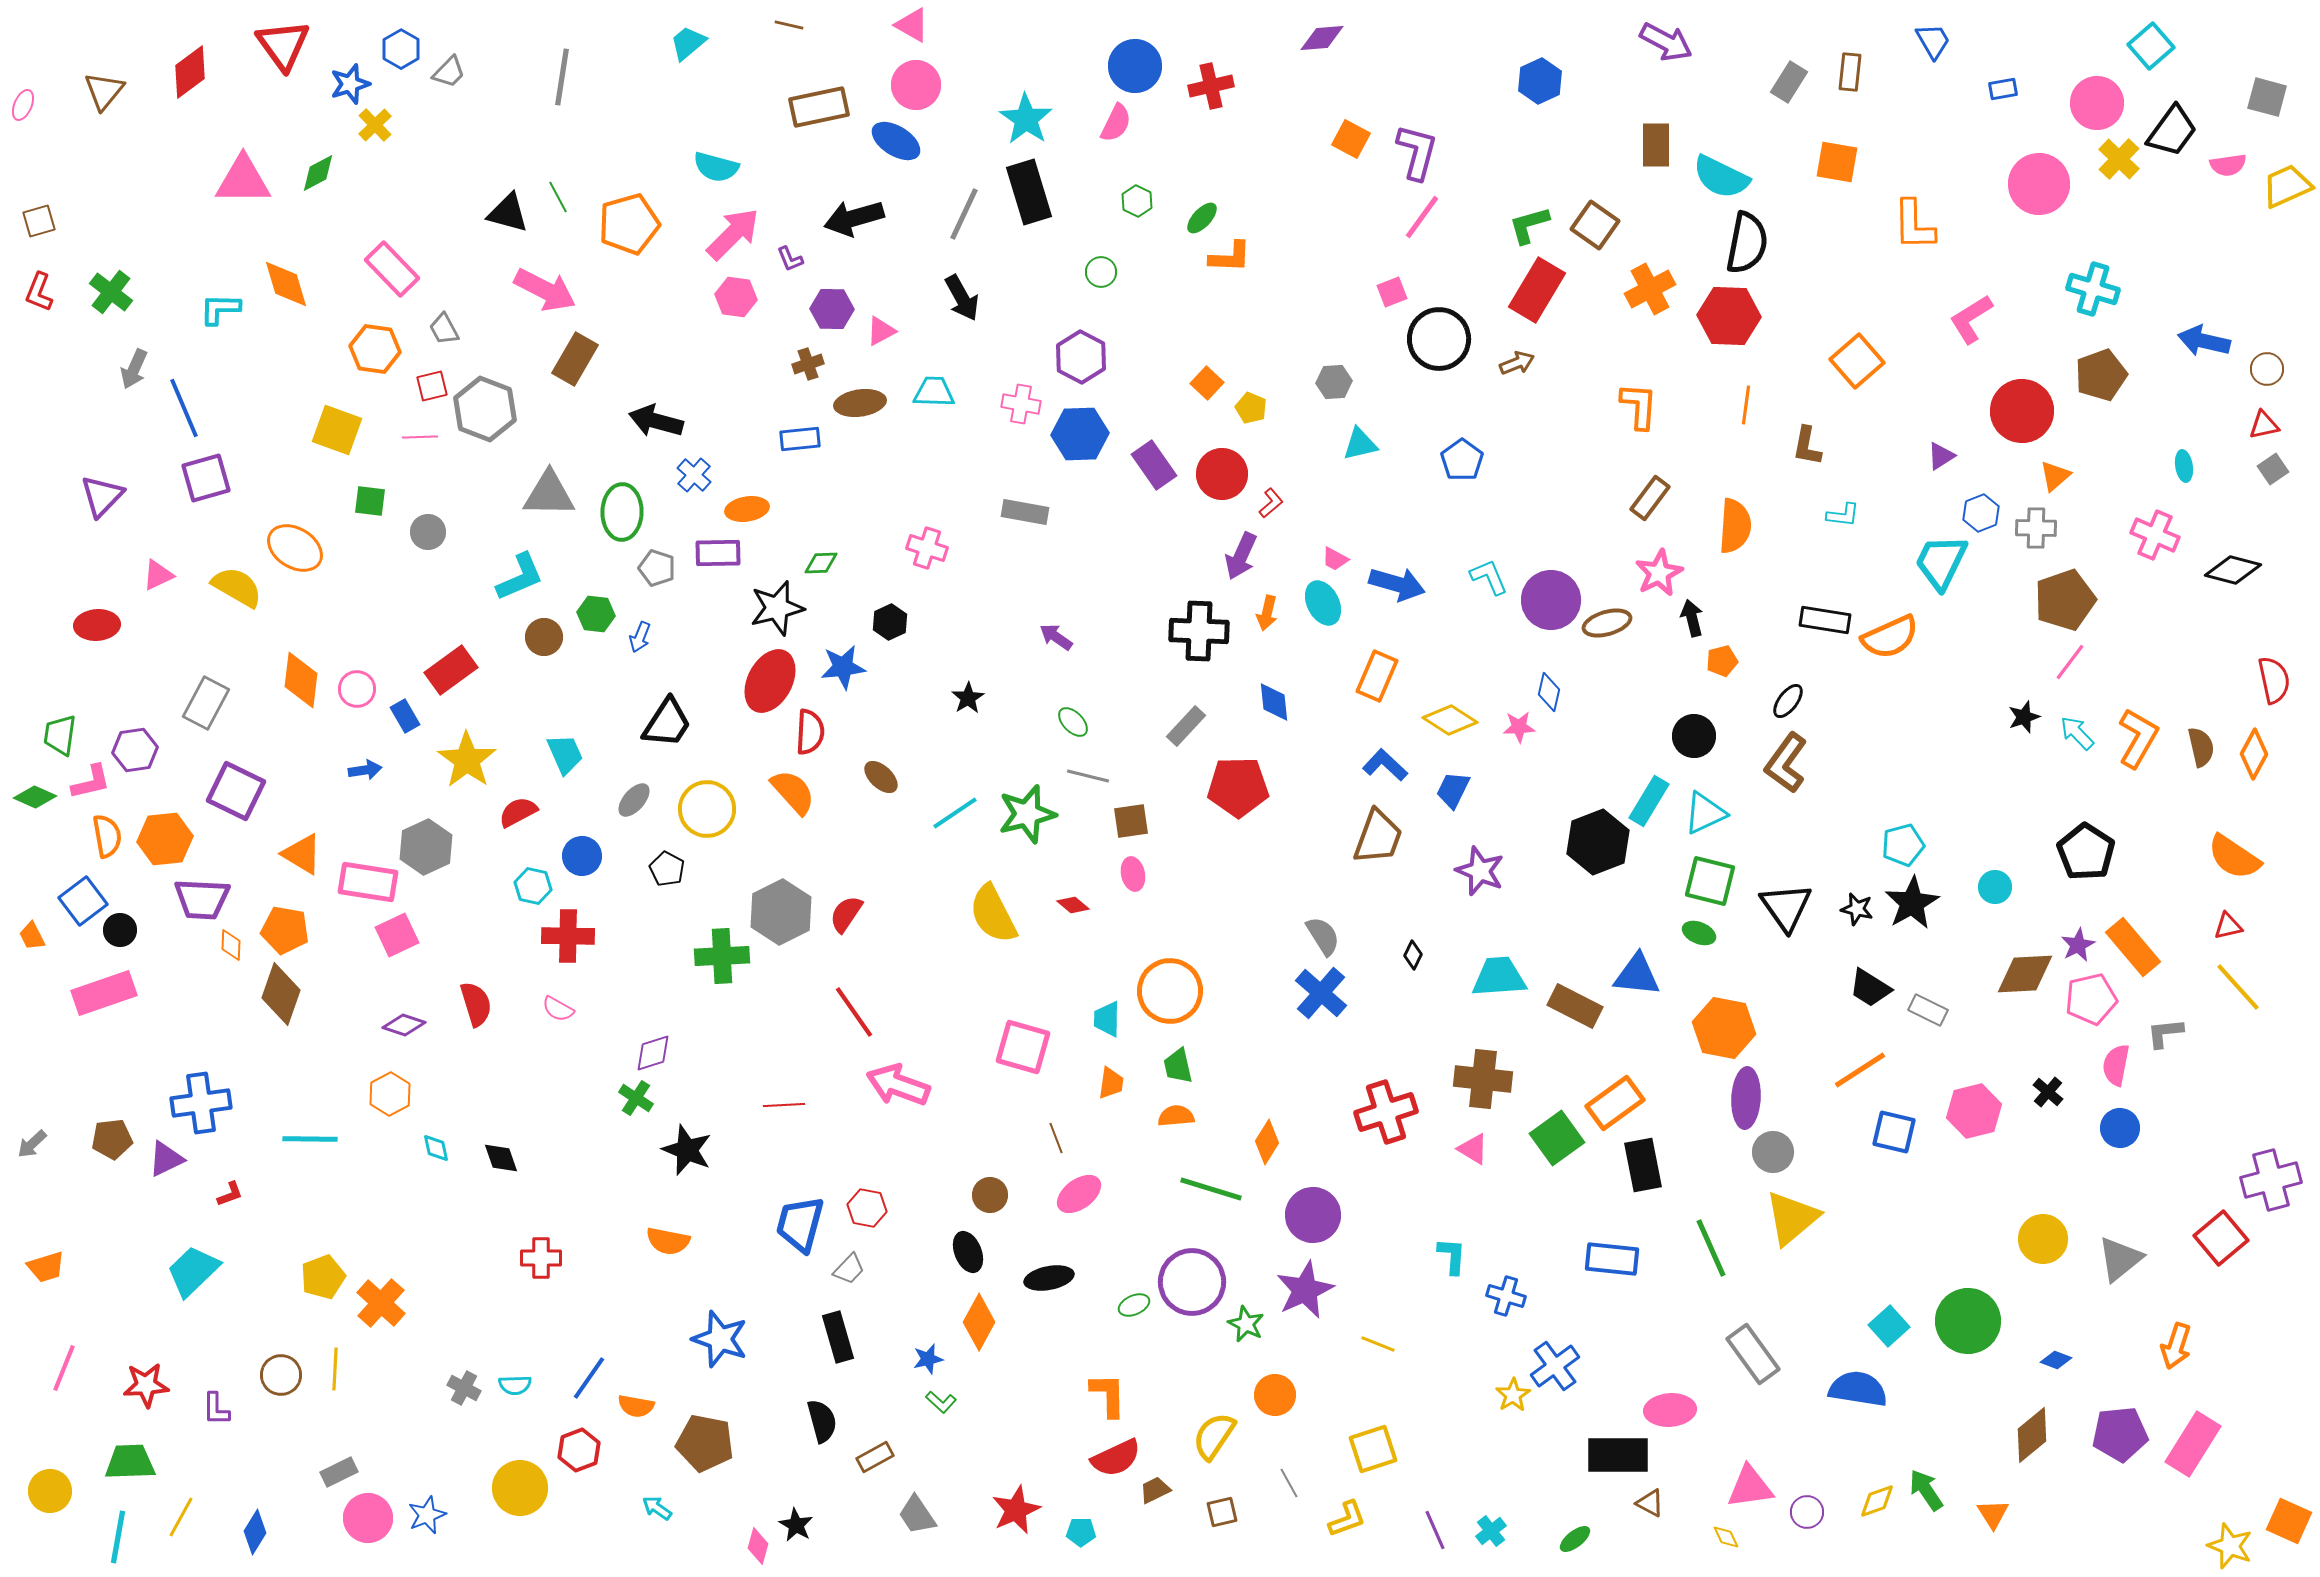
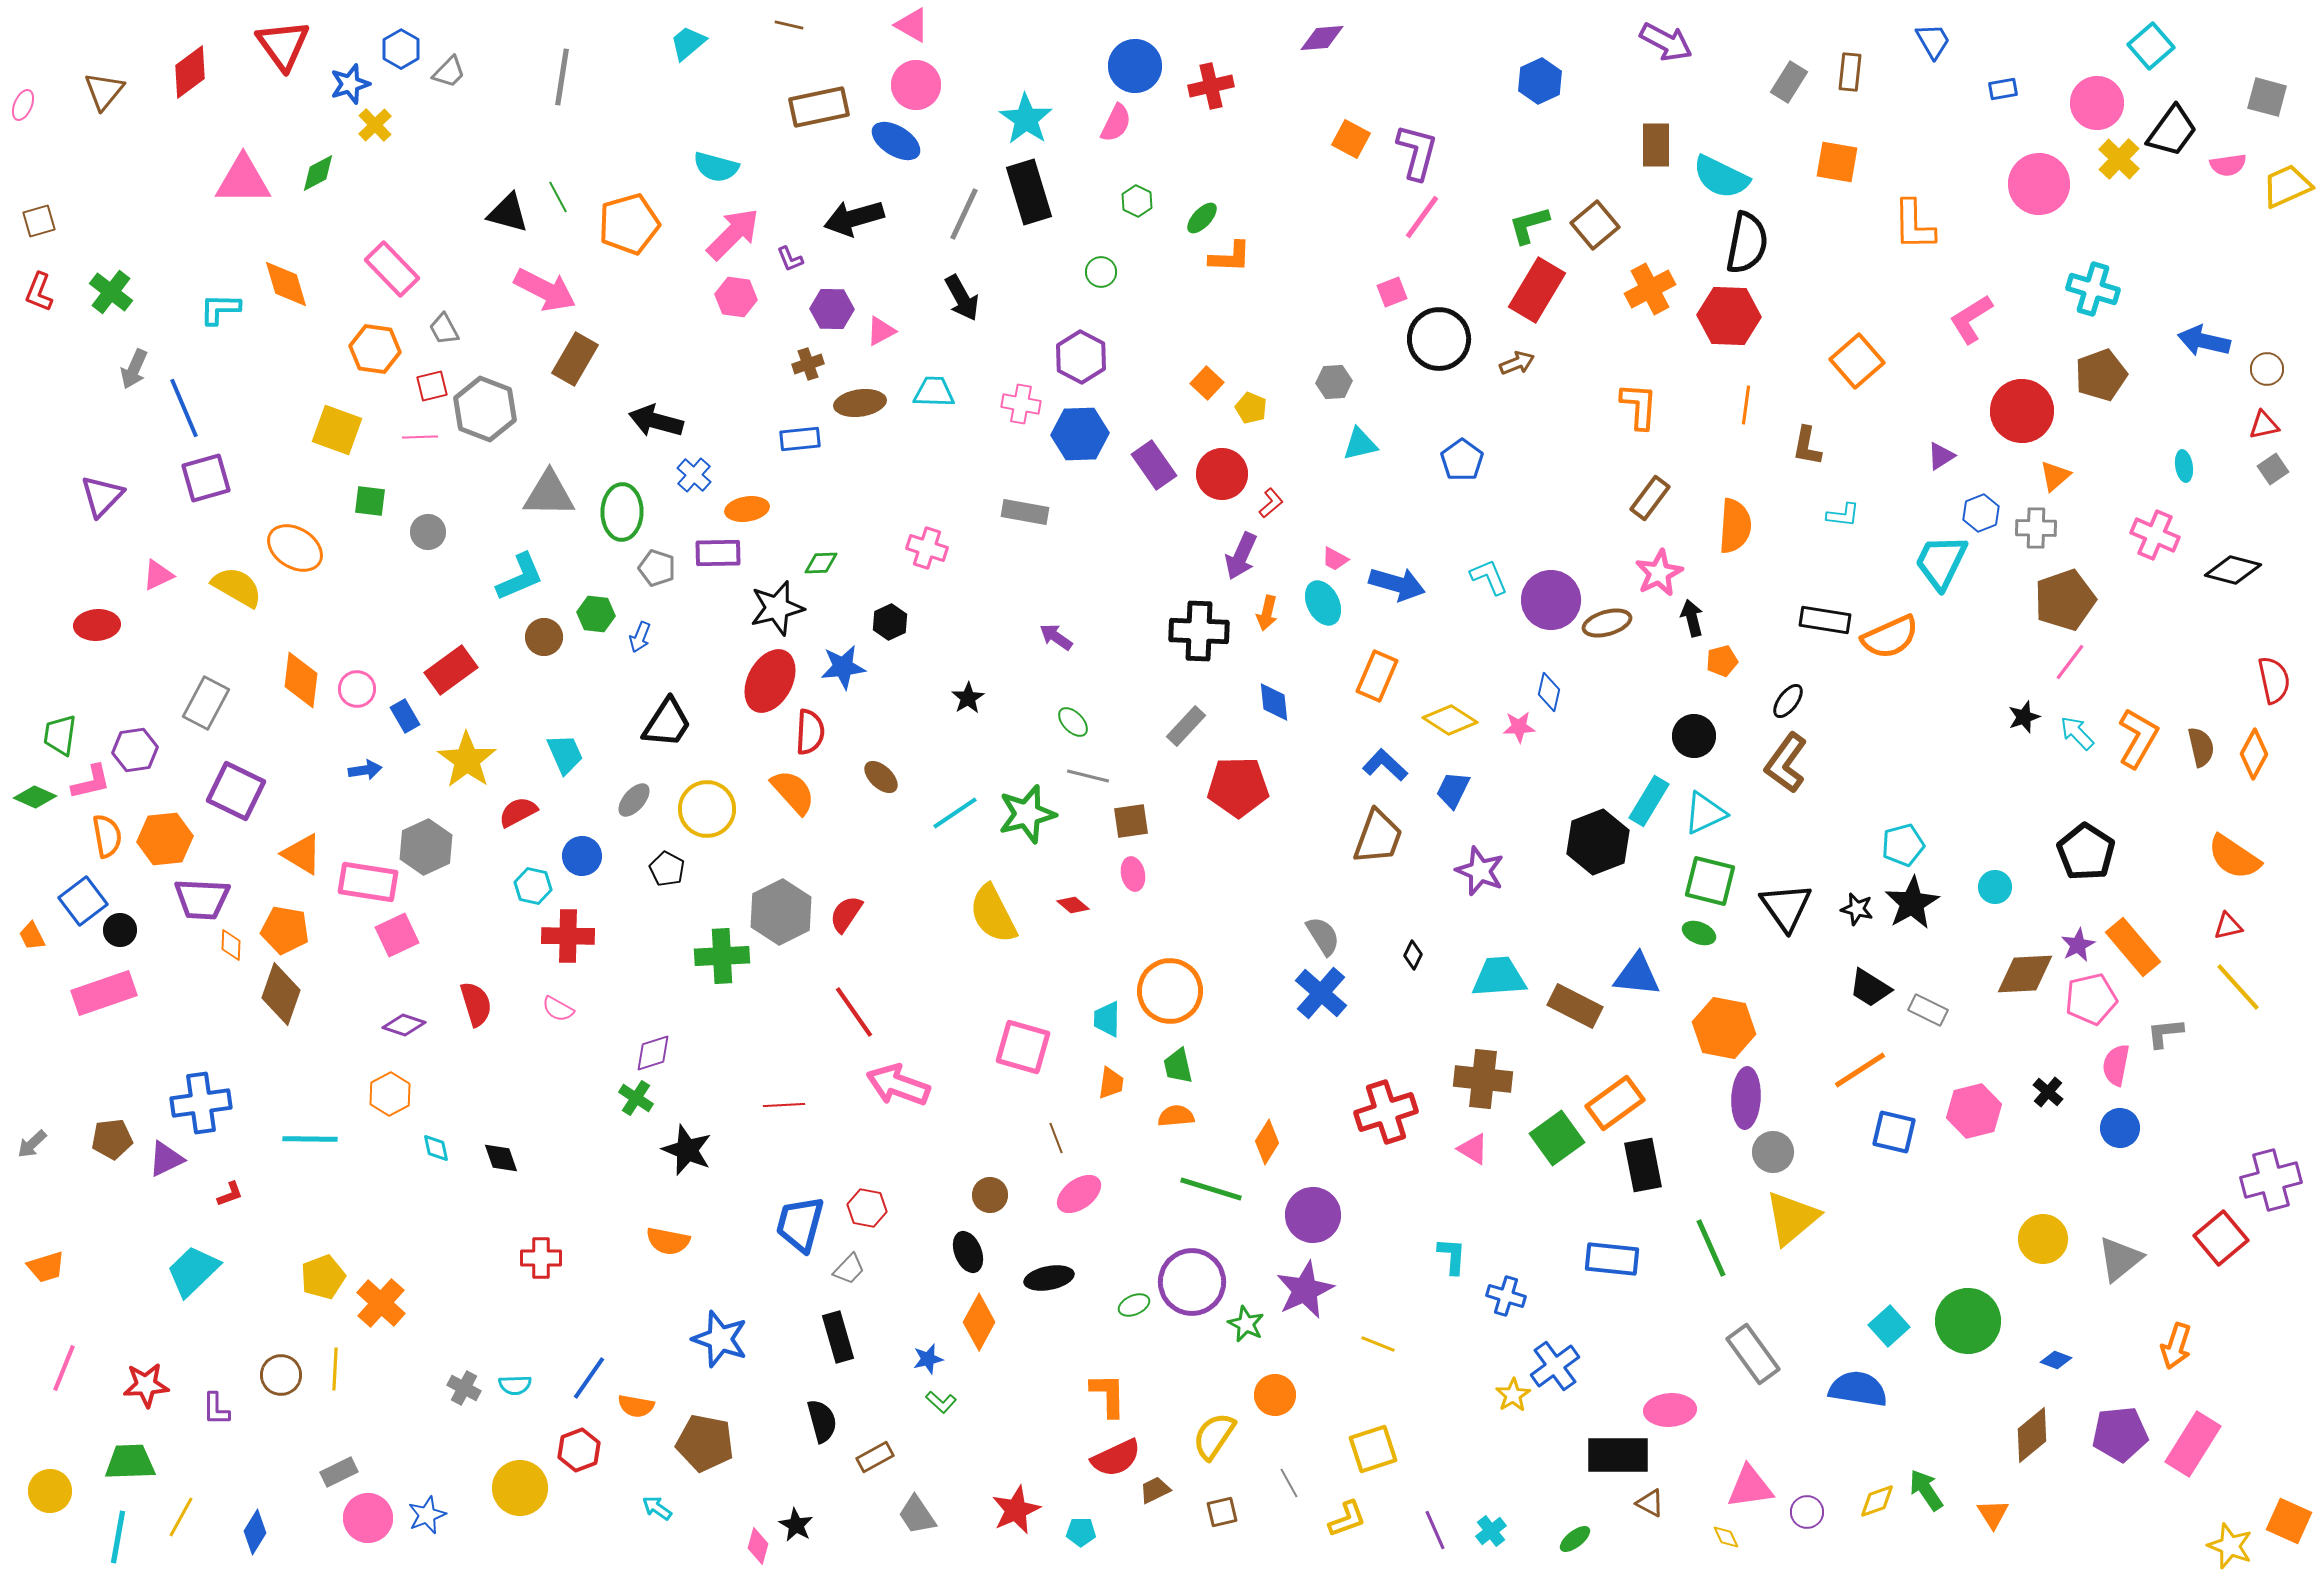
brown square at (1595, 225): rotated 15 degrees clockwise
